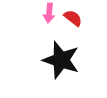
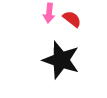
red semicircle: moved 1 px left, 1 px down
